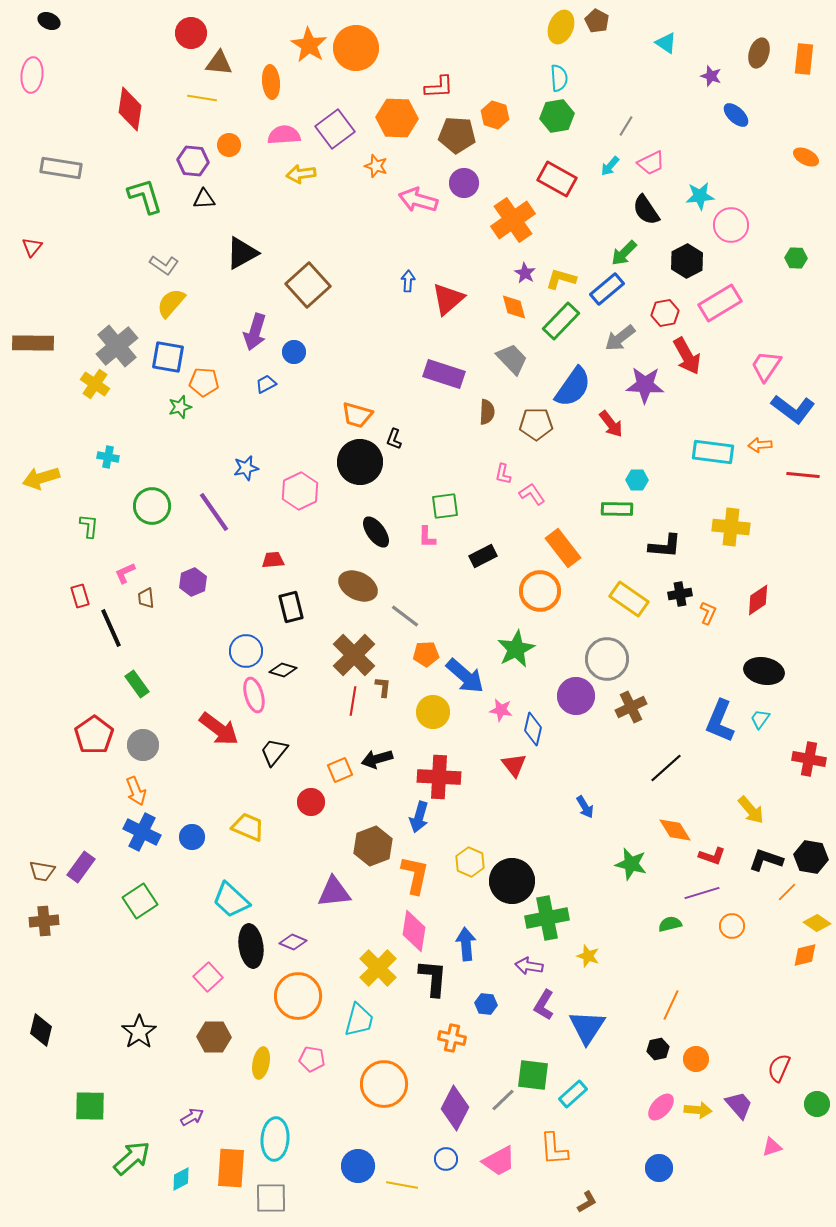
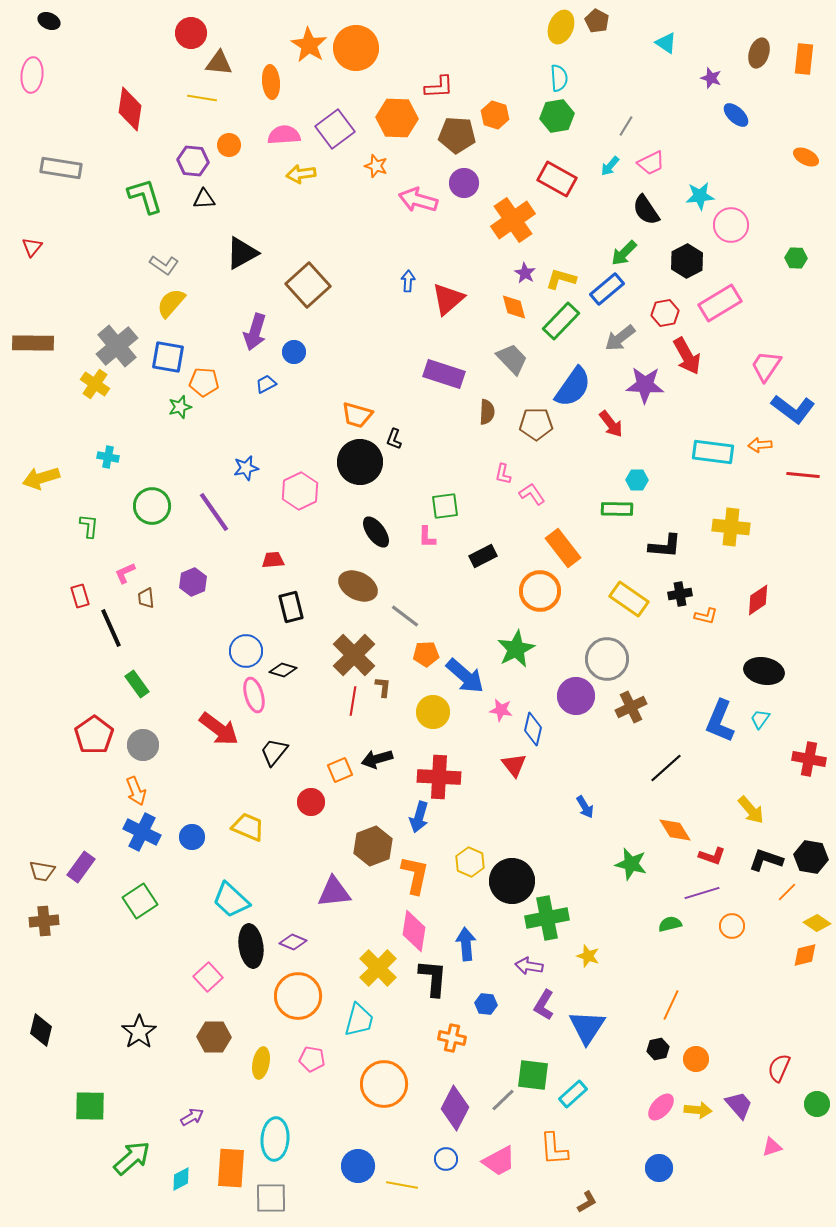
purple star at (711, 76): moved 2 px down
orange L-shape at (708, 613): moved 2 px left, 3 px down; rotated 80 degrees clockwise
